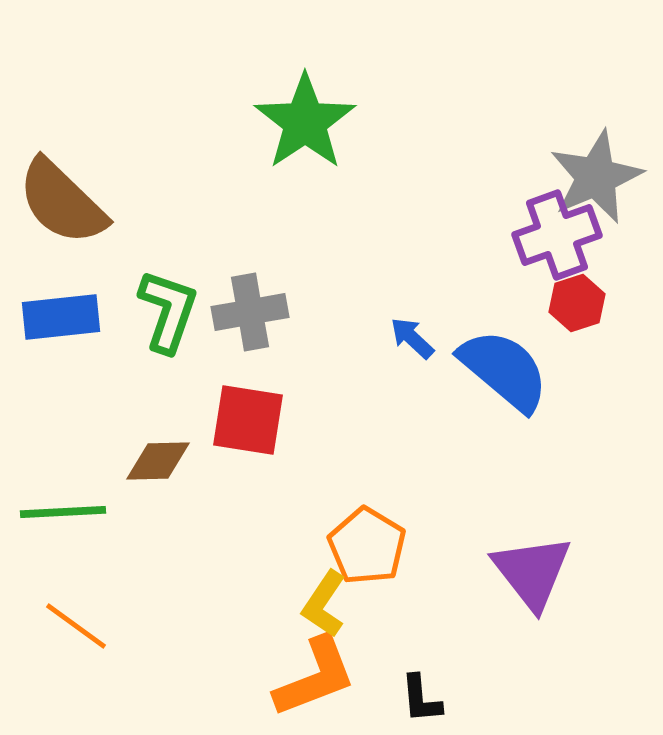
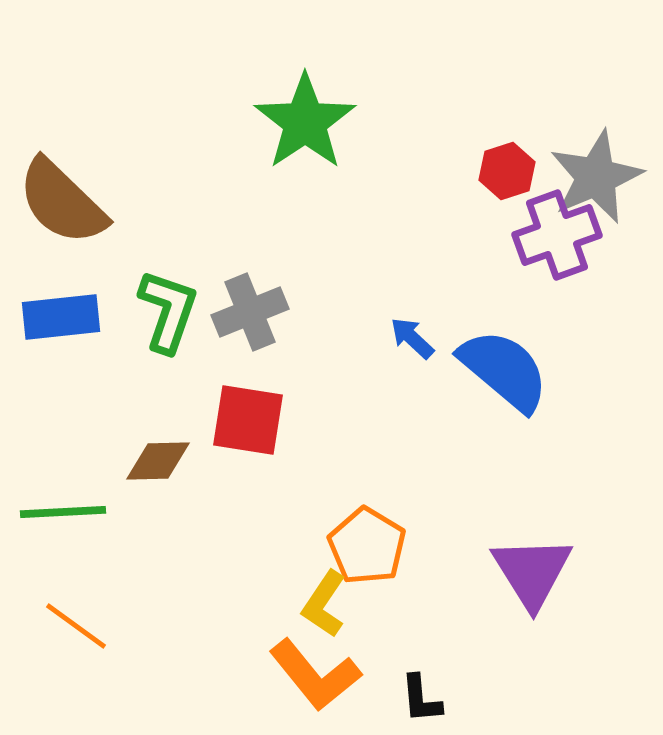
red hexagon: moved 70 px left, 132 px up
gray cross: rotated 12 degrees counterclockwise
purple triangle: rotated 6 degrees clockwise
orange L-shape: moved 2 px up; rotated 72 degrees clockwise
